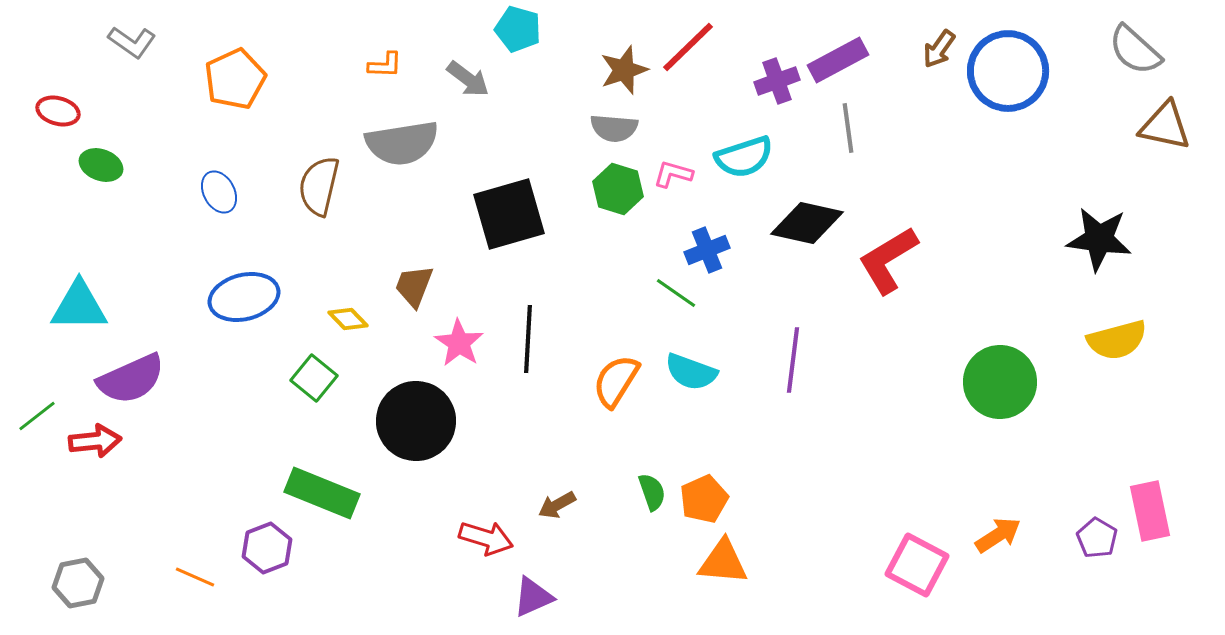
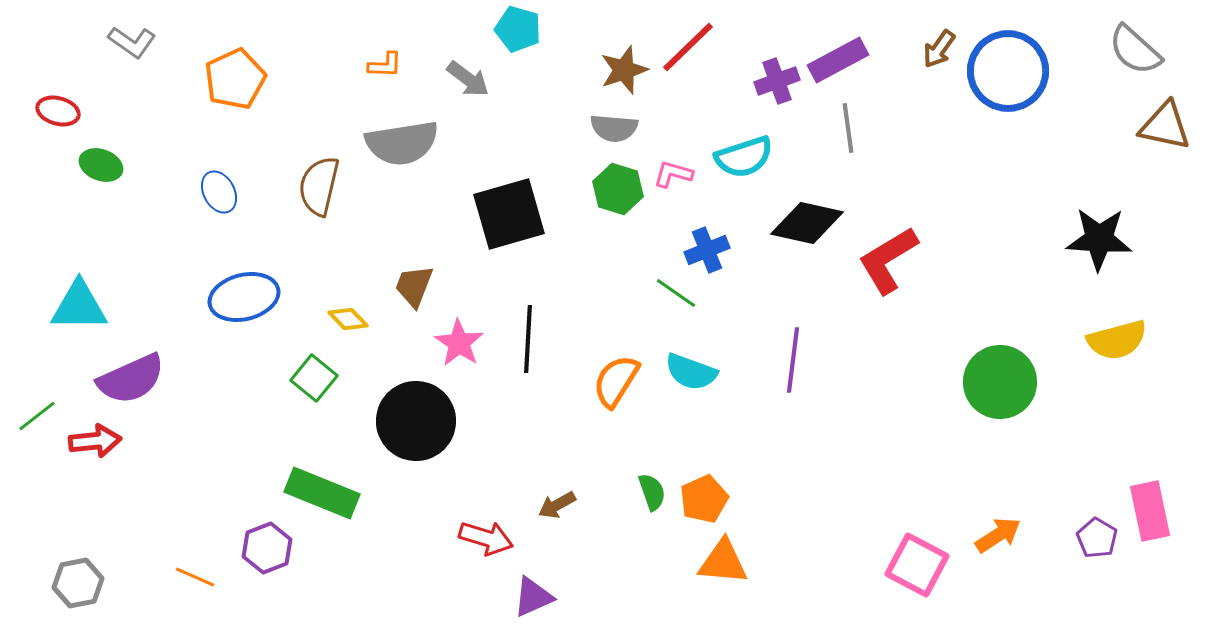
black star at (1099, 239): rotated 4 degrees counterclockwise
